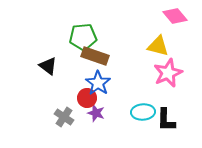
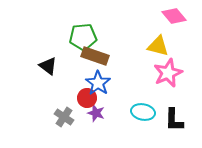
pink diamond: moved 1 px left
cyan ellipse: rotated 15 degrees clockwise
black L-shape: moved 8 px right
